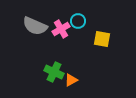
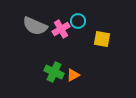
orange triangle: moved 2 px right, 5 px up
